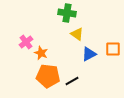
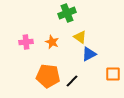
green cross: rotated 30 degrees counterclockwise
yellow triangle: moved 3 px right, 3 px down
pink cross: rotated 32 degrees clockwise
orange square: moved 25 px down
orange star: moved 11 px right, 11 px up
black line: rotated 16 degrees counterclockwise
